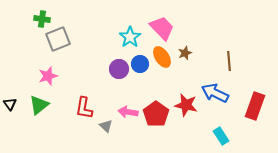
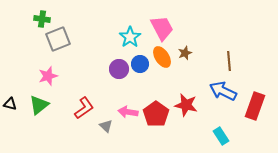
pink trapezoid: rotated 16 degrees clockwise
blue arrow: moved 8 px right, 2 px up
black triangle: rotated 40 degrees counterclockwise
red L-shape: rotated 135 degrees counterclockwise
